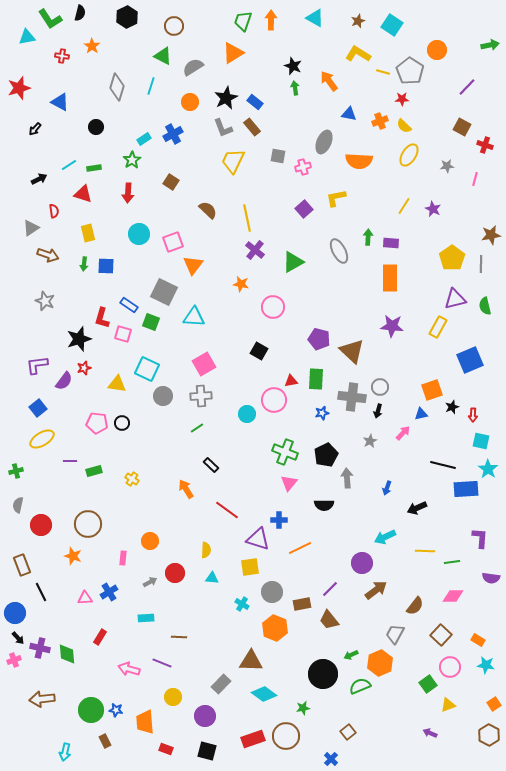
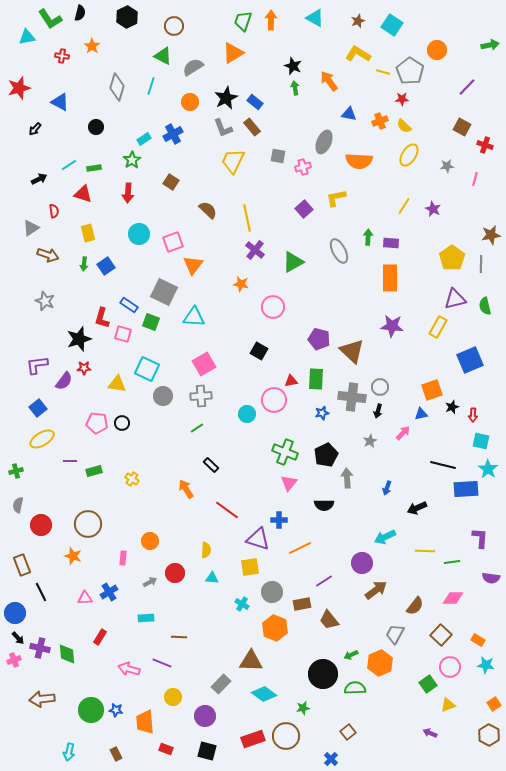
blue square at (106, 266): rotated 36 degrees counterclockwise
red star at (84, 368): rotated 16 degrees clockwise
purple line at (330, 589): moved 6 px left, 8 px up; rotated 12 degrees clockwise
pink diamond at (453, 596): moved 2 px down
green semicircle at (360, 686): moved 5 px left, 2 px down; rotated 20 degrees clockwise
brown rectangle at (105, 741): moved 11 px right, 13 px down
cyan arrow at (65, 752): moved 4 px right
